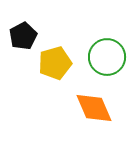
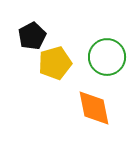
black pentagon: moved 9 px right
orange diamond: rotated 12 degrees clockwise
